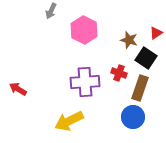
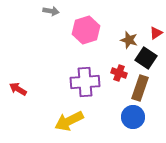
gray arrow: rotated 105 degrees counterclockwise
pink hexagon: moved 2 px right; rotated 16 degrees clockwise
